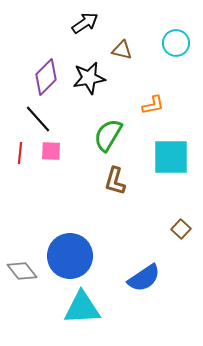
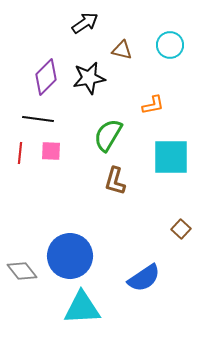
cyan circle: moved 6 px left, 2 px down
black line: rotated 40 degrees counterclockwise
